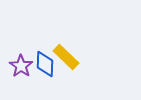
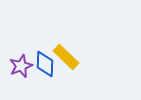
purple star: rotated 15 degrees clockwise
